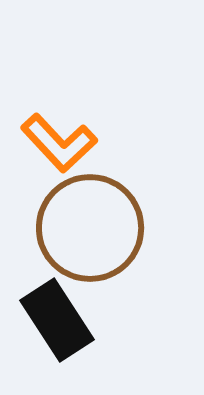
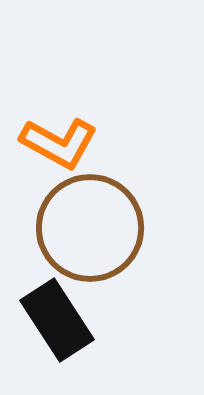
orange L-shape: rotated 18 degrees counterclockwise
